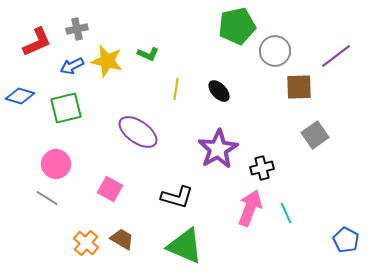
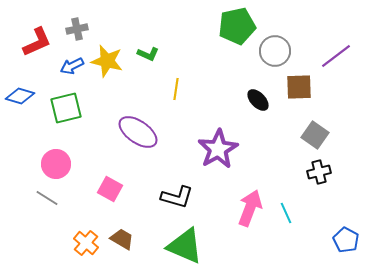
black ellipse: moved 39 px right, 9 px down
gray square: rotated 20 degrees counterclockwise
black cross: moved 57 px right, 4 px down
